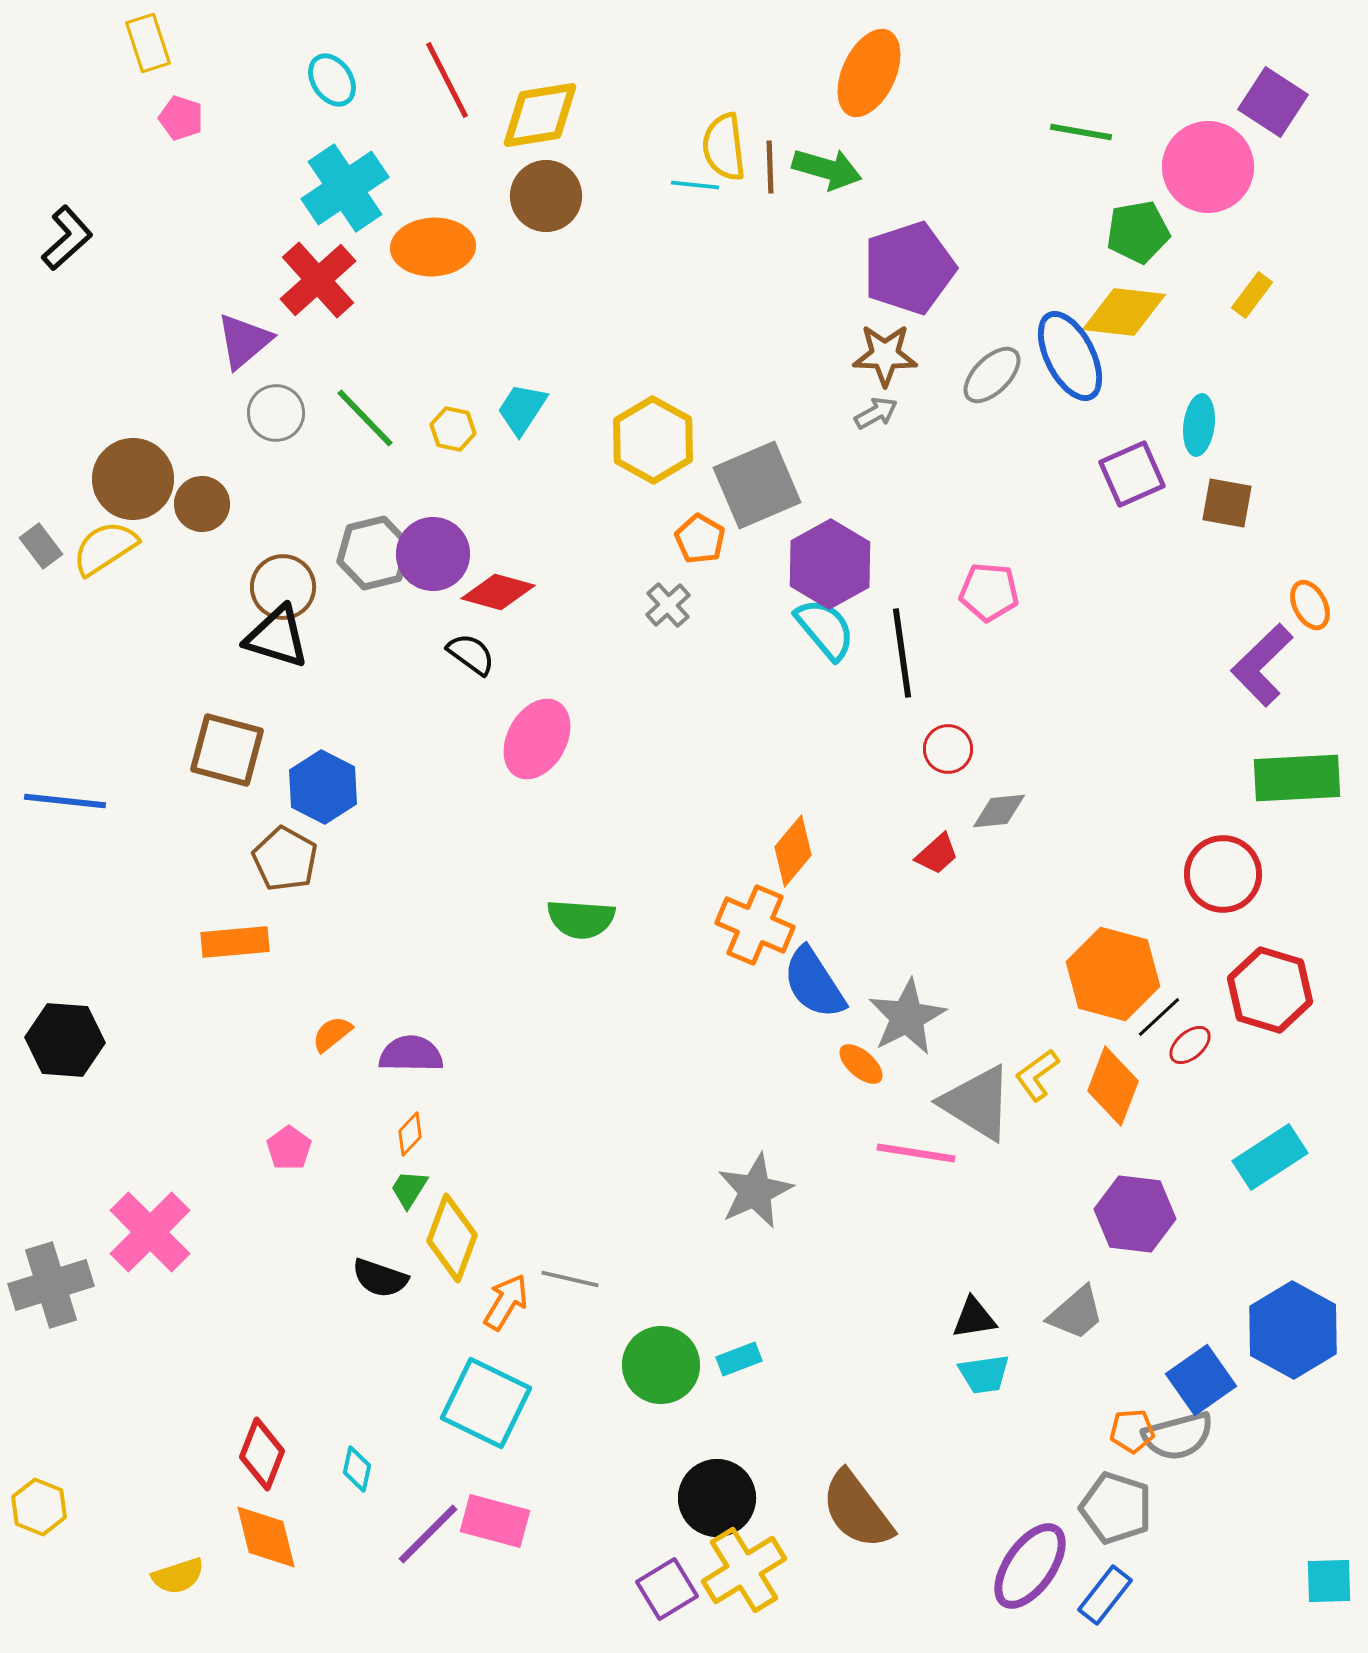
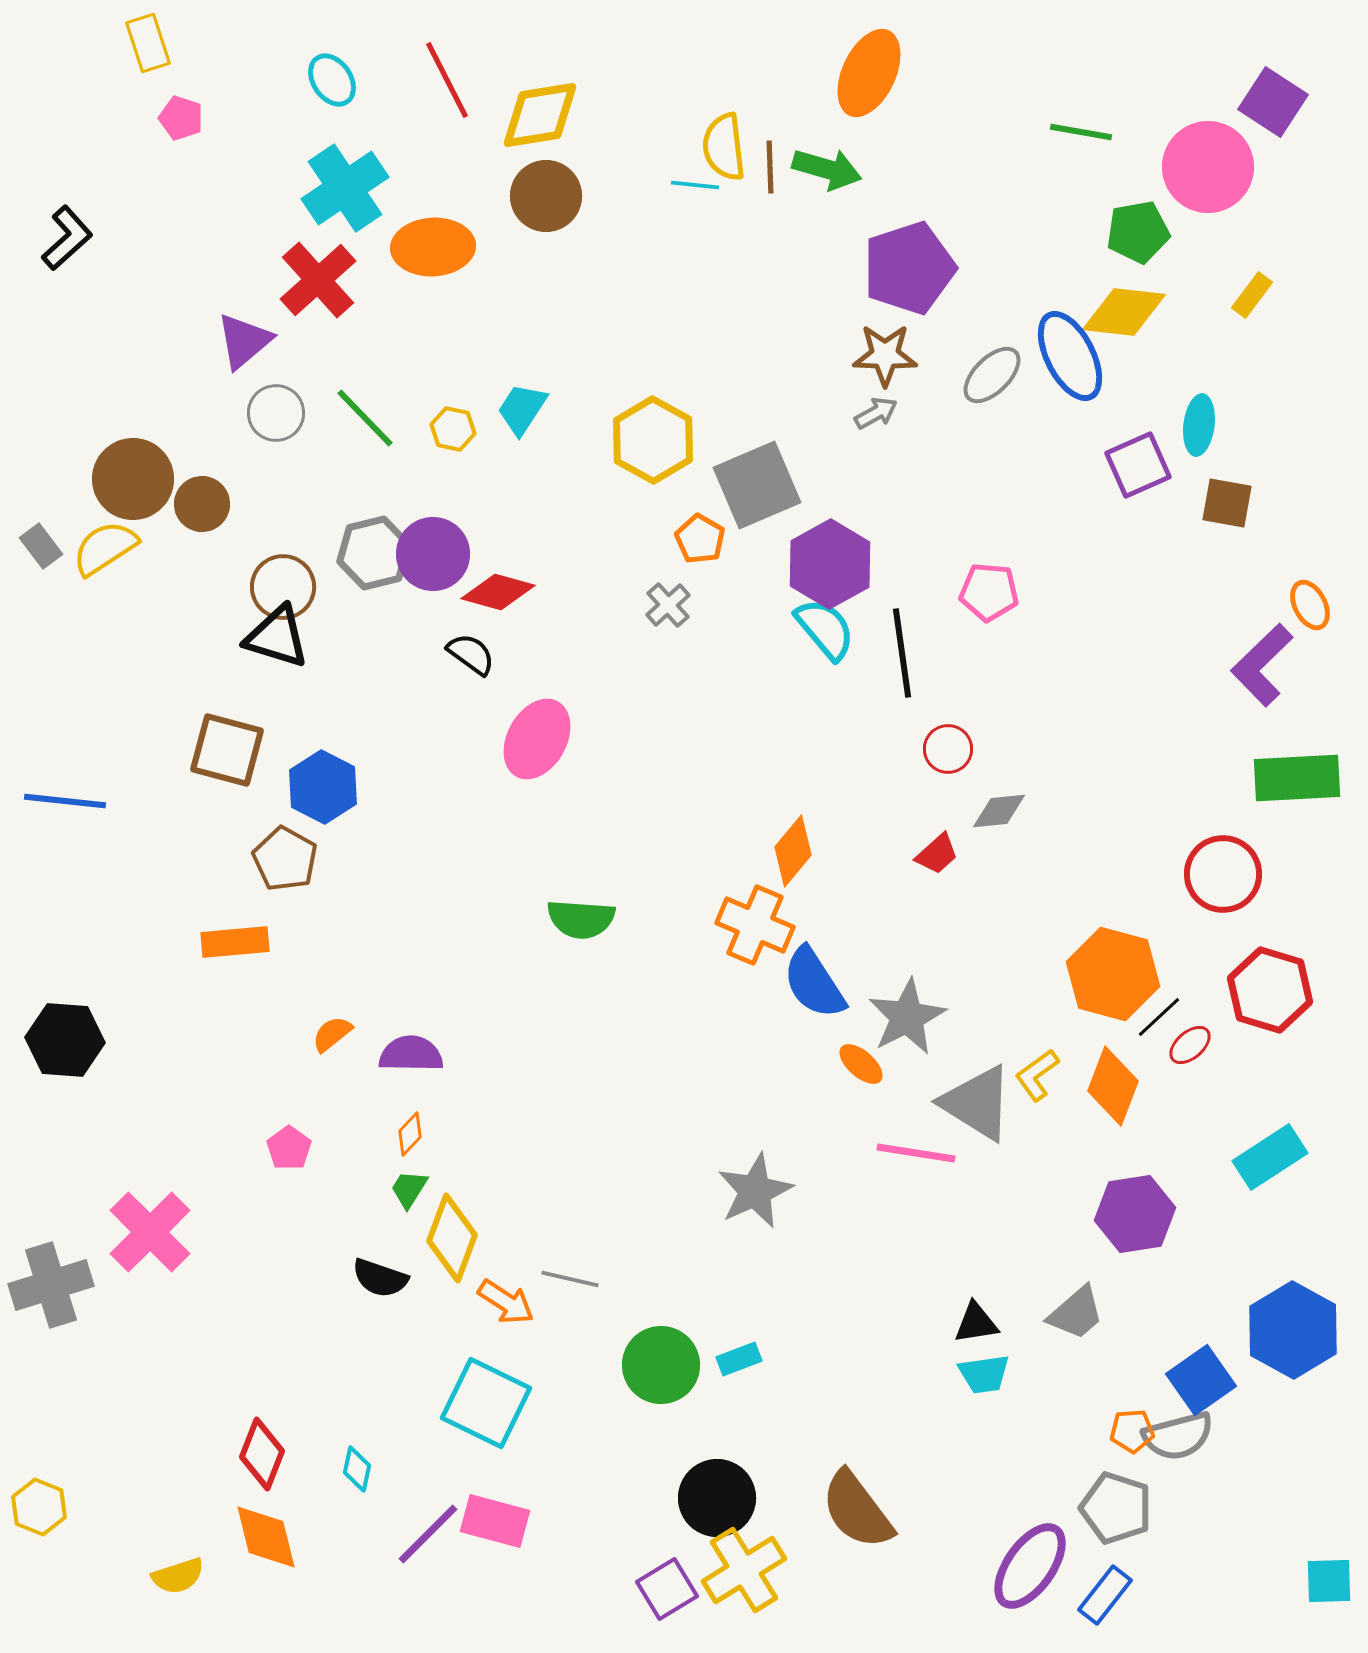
purple square at (1132, 474): moved 6 px right, 9 px up
purple hexagon at (1135, 1214): rotated 16 degrees counterclockwise
orange arrow at (506, 1302): rotated 92 degrees clockwise
black triangle at (974, 1318): moved 2 px right, 5 px down
